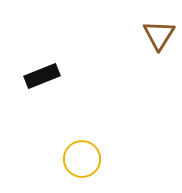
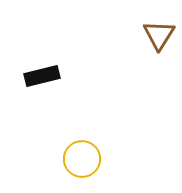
black rectangle: rotated 8 degrees clockwise
